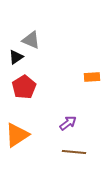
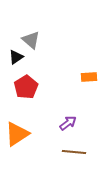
gray triangle: rotated 18 degrees clockwise
orange rectangle: moved 3 px left
red pentagon: moved 2 px right
orange triangle: moved 1 px up
